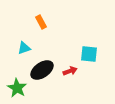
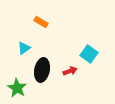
orange rectangle: rotated 32 degrees counterclockwise
cyan triangle: rotated 16 degrees counterclockwise
cyan square: rotated 30 degrees clockwise
black ellipse: rotated 45 degrees counterclockwise
